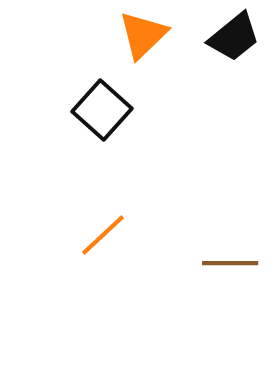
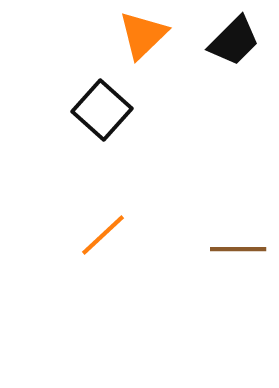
black trapezoid: moved 4 px down; rotated 6 degrees counterclockwise
brown line: moved 8 px right, 14 px up
